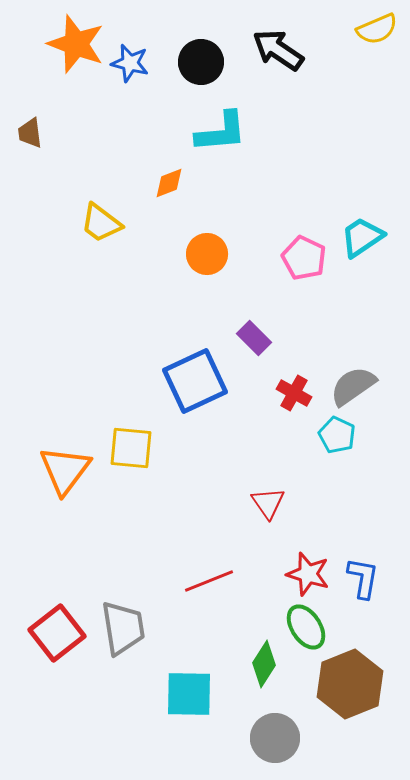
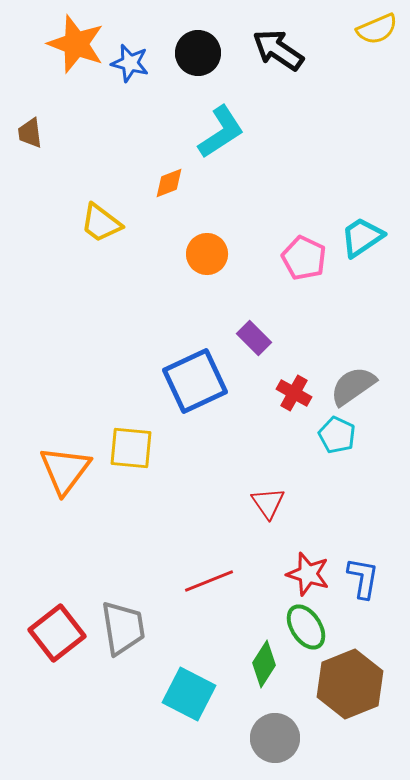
black circle: moved 3 px left, 9 px up
cyan L-shape: rotated 28 degrees counterclockwise
cyan square: rotated 26 degrees clockwise
